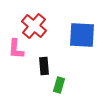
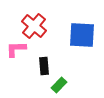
pink L-shape: rotated 85 degrees clockwise
green rectangle: rotated 28 degrees clockwise
